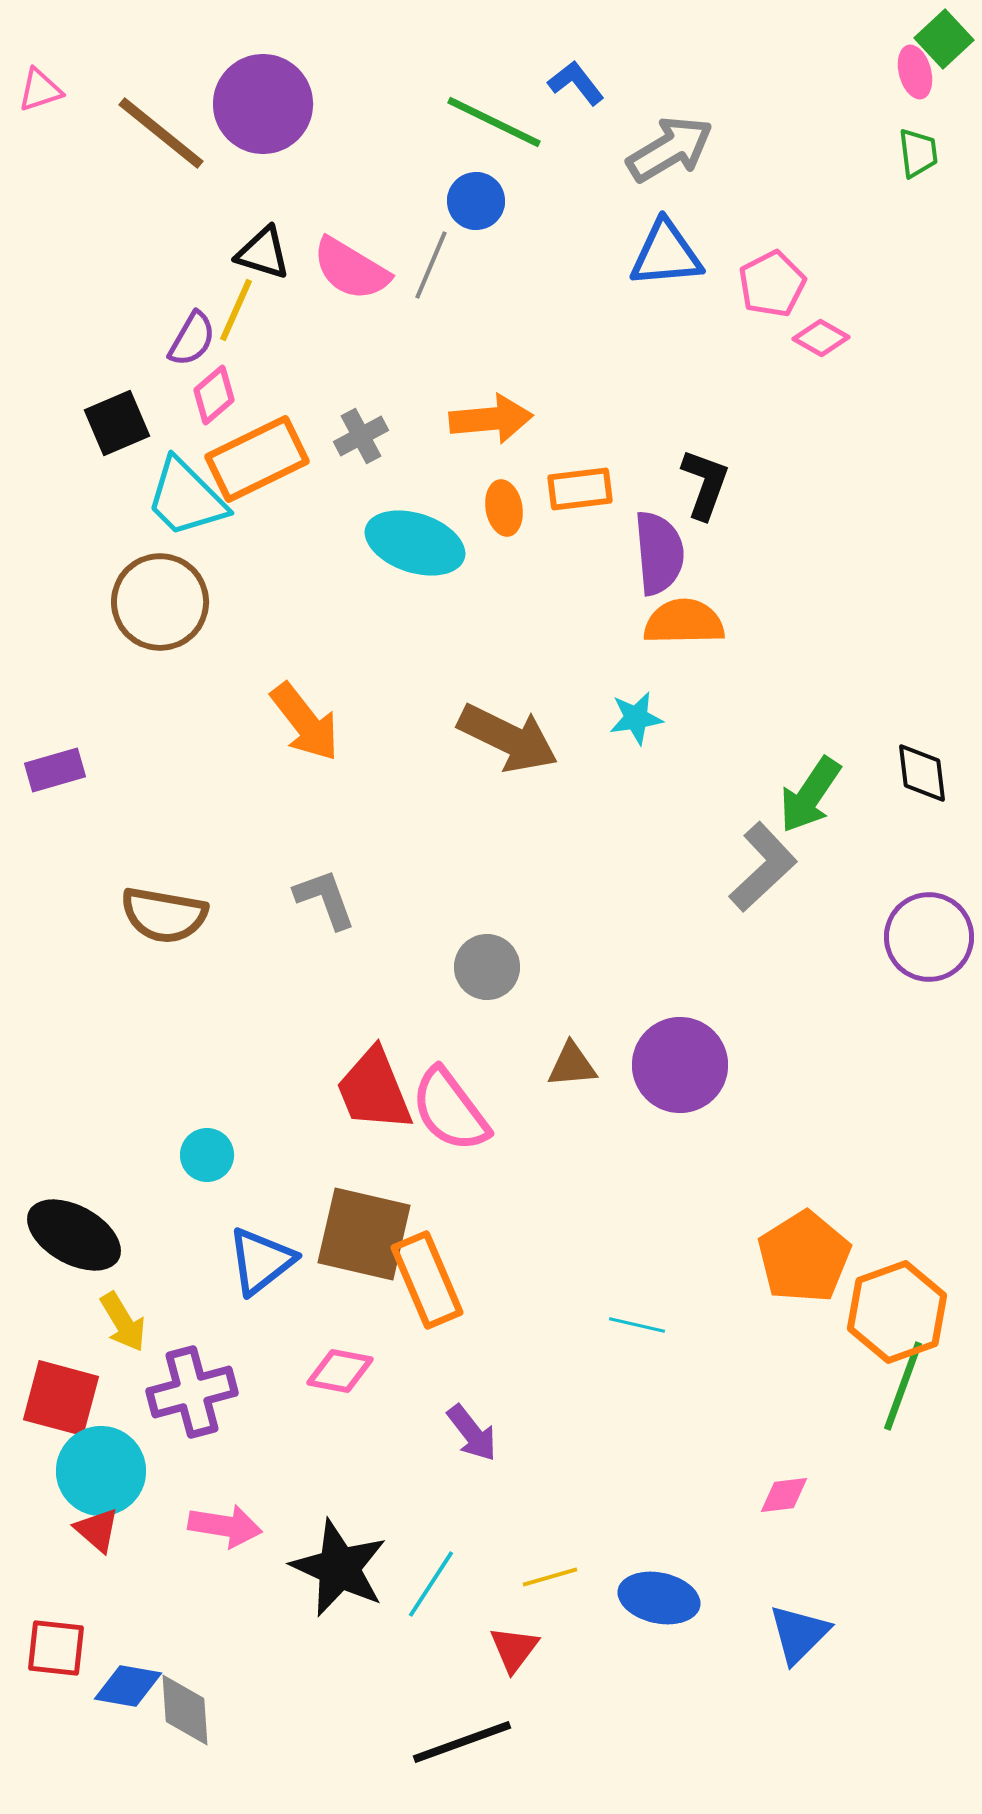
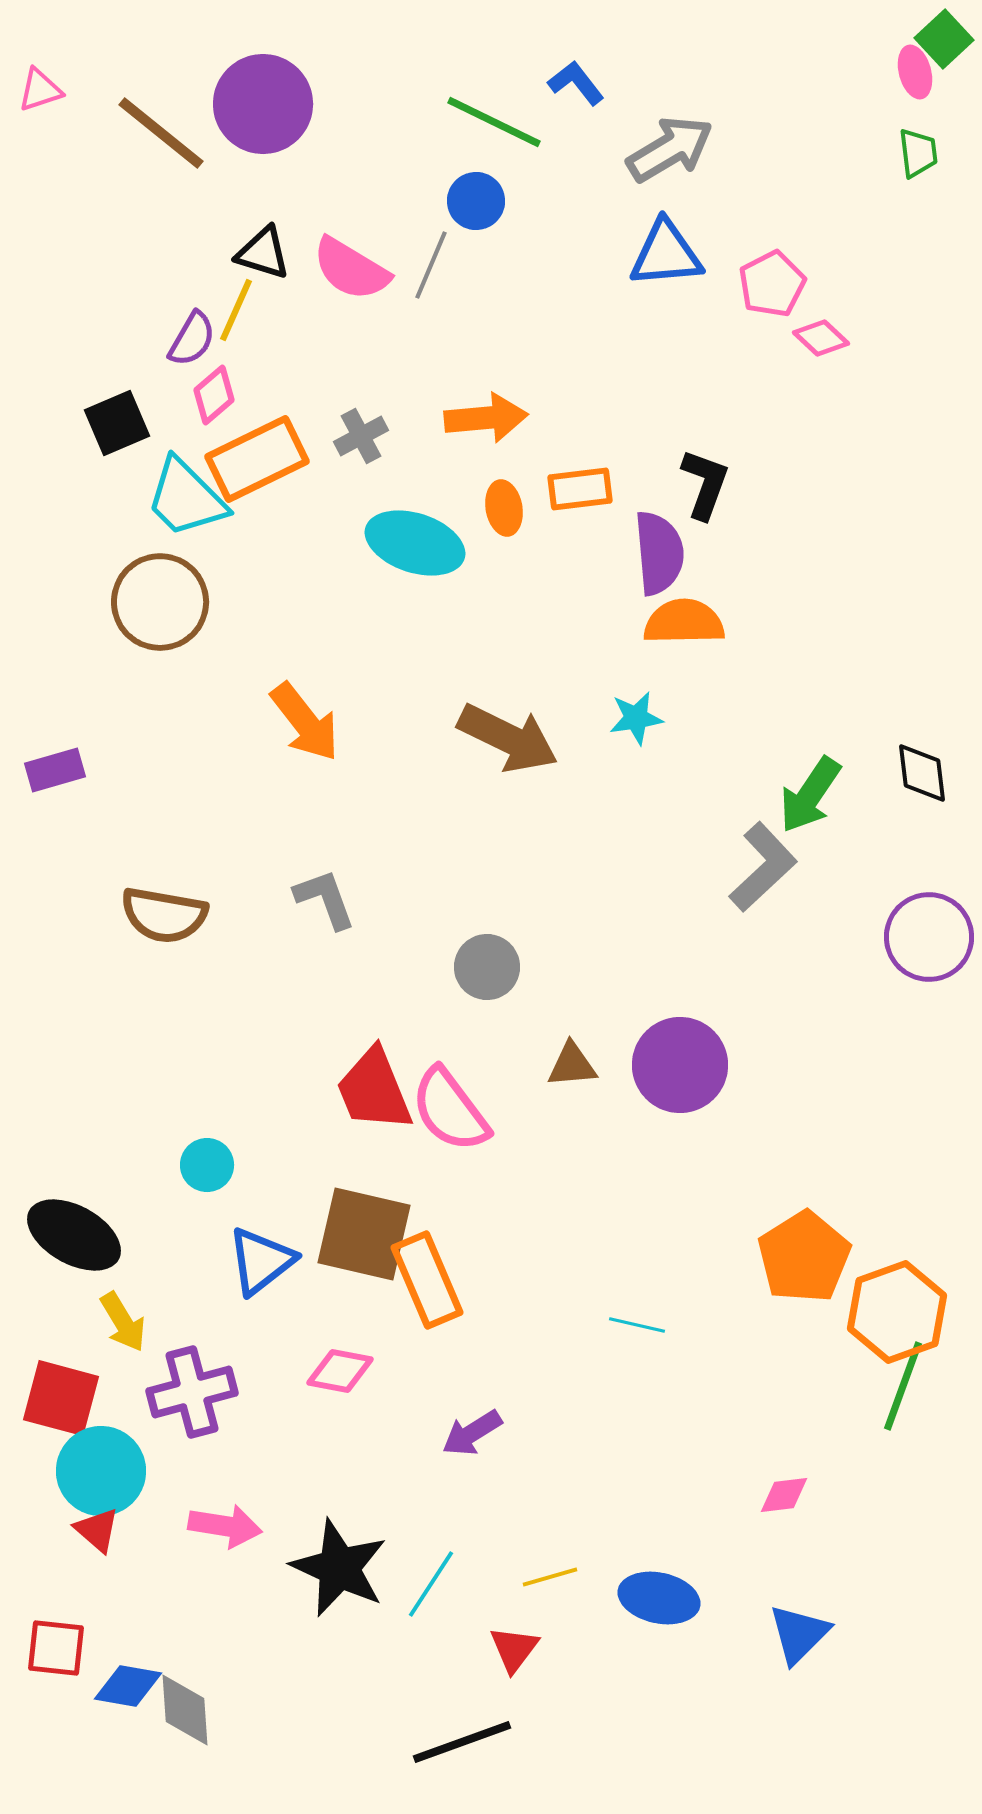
pink diamond at (821, 338): rotated 14 degrees clockwise
orange arrow at (491, 419): moved 5 px left, 1 px up
cyan circle at (207, 1155): moved 10 px down
purple arrow at (472, 1433): rotated 96 degrees clockwise
